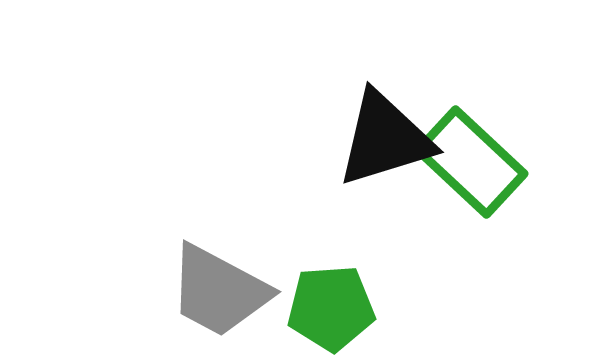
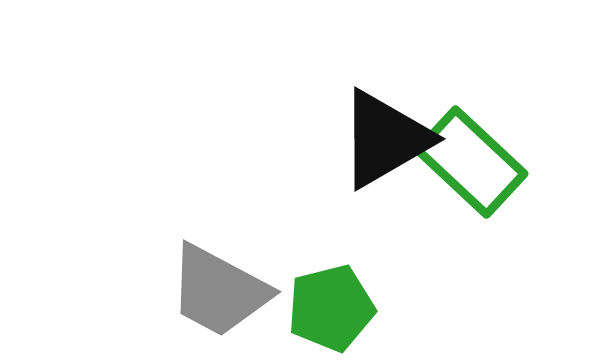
black triangle: rotated 13 degrees counterclockwise
green pentagon: rotated 10 degrees counterclockwise
